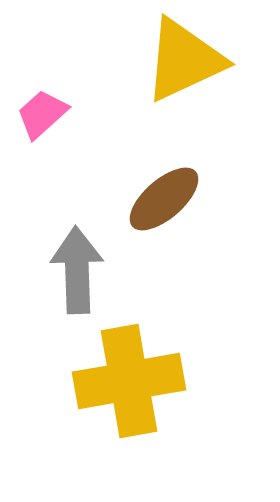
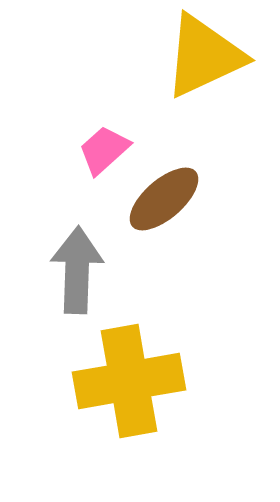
yellow triangle: moved 20 px right, 4 px up
pink trapezoid: moved 62 px right, 36 px down
gray arrow: rotated 4 degrees clockwise
